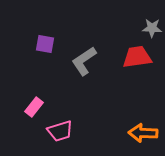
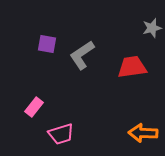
gray star: rotated 18 degrees counterclockwise
purple square: moved 2 px right
red trapezoid: moved 5 px left, 10 px down
gray L-shape: moved 2 px left, 6 px up
pink trapezoid: moved 1 px right, 3 px down
